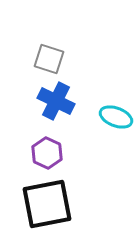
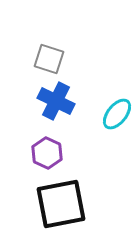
cyan ellipse: moved 1 px right, 3 px up; rotated 72 degrees counterclockwise
black square: moved 14 px right
